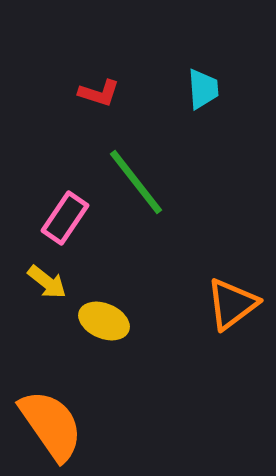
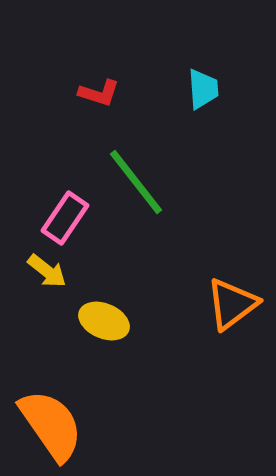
yellow arrow: moved 11 px up
